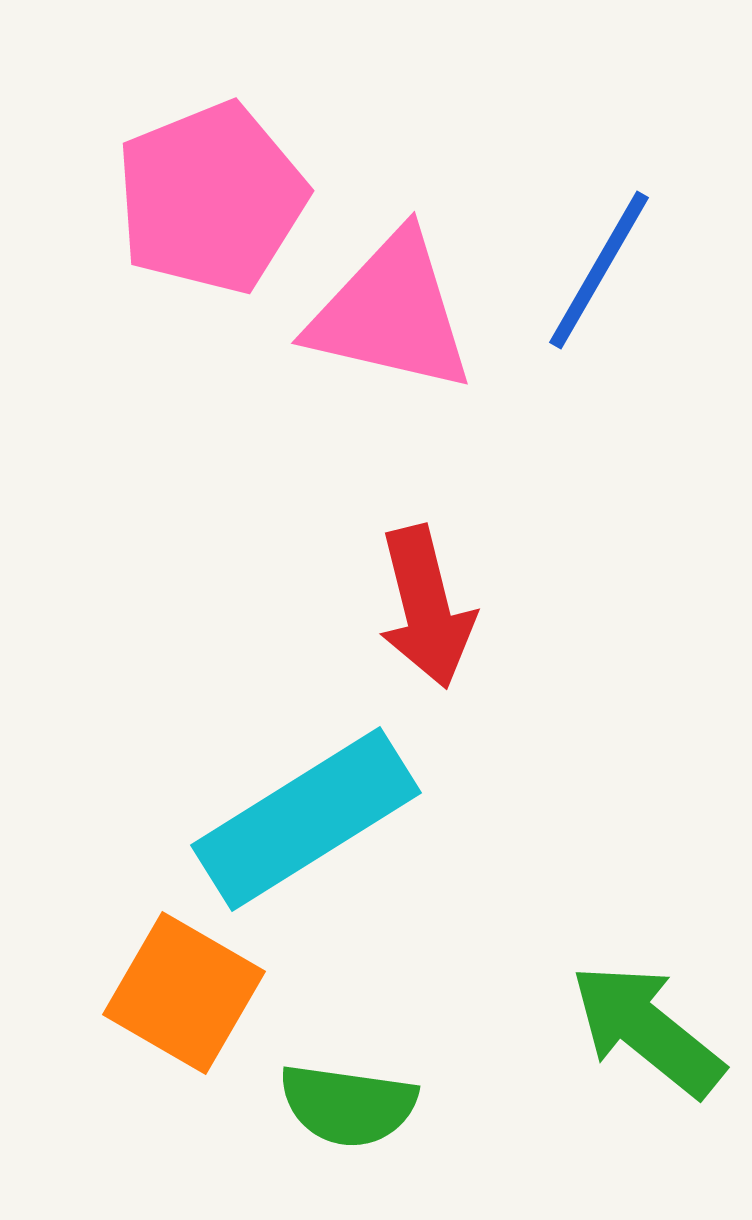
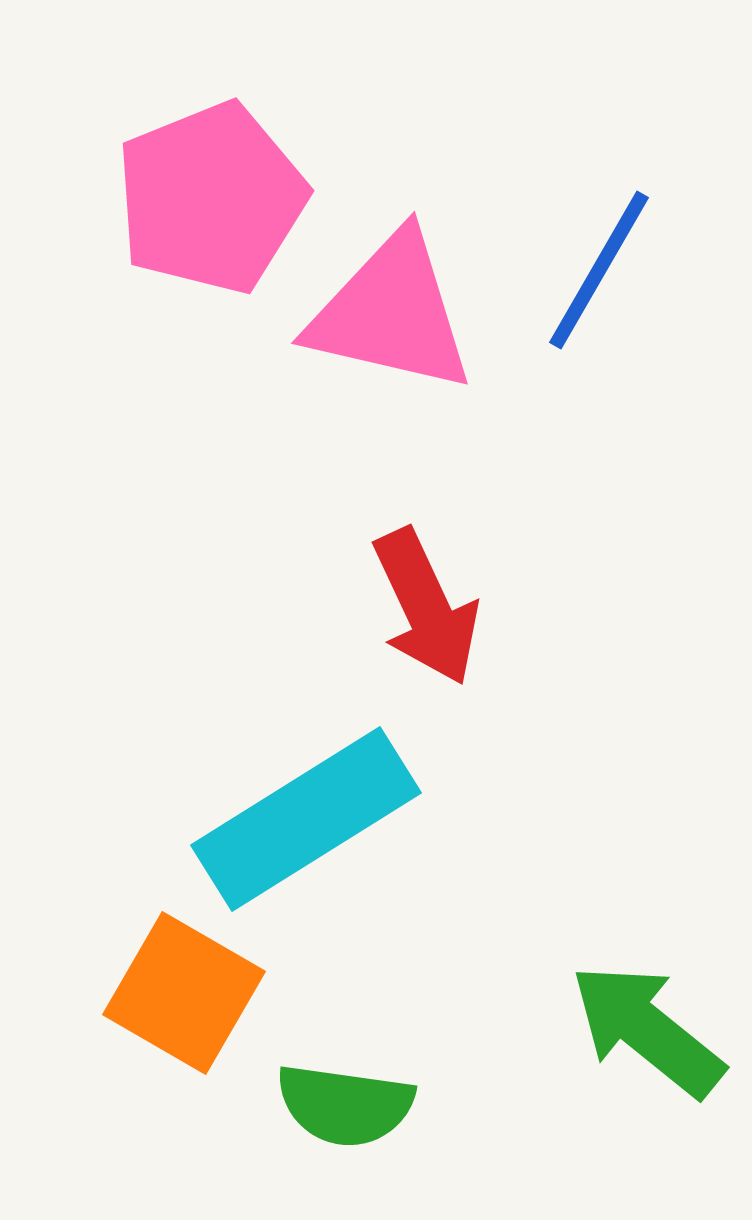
red arrow: rotated 11 degrees counterclockwise
green semicircle: moved 3 px left
